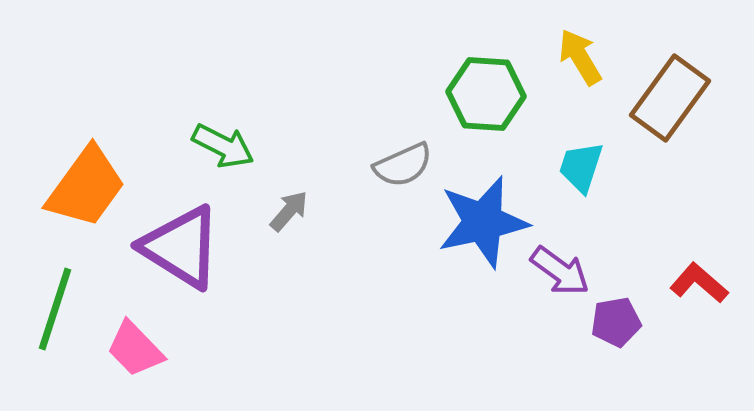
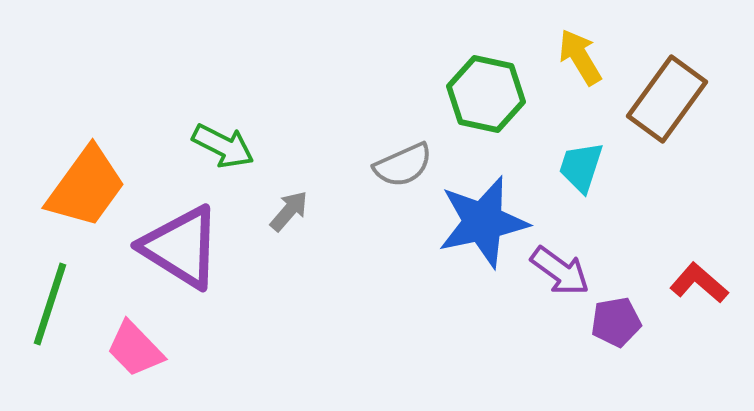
green hexagon: rotated 8 degrees clockwise
brown rectangle: moved 3 px left, 1 px down
green line: moved 5 px left, 5 px up
